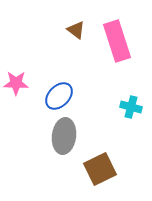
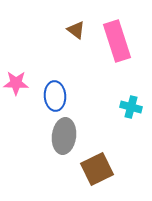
blue ellipse: moved 4 px left; rotated 48 degrees counterclockwise
brown square: moved 3 px left
